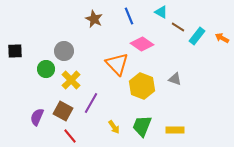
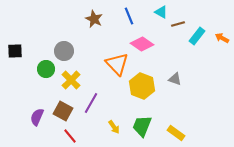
brown line: moved 3 px up; rotated 48 degrees counterclockwise
yellow rectangle: moved 1 px right, 3 px down; rotated 36 degrees clockwise
